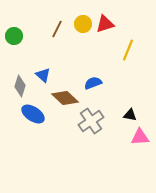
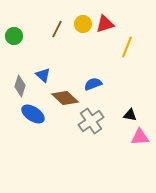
yellow line: moved 1 px left, 3 px up
blue semicircle: moved 1 px down
